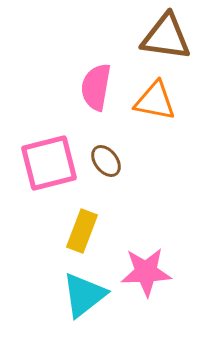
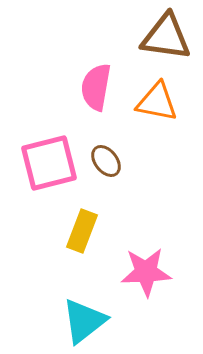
orange triangle: moved 2 px right, 1 px down
cyan triangle: moved 26 px down
